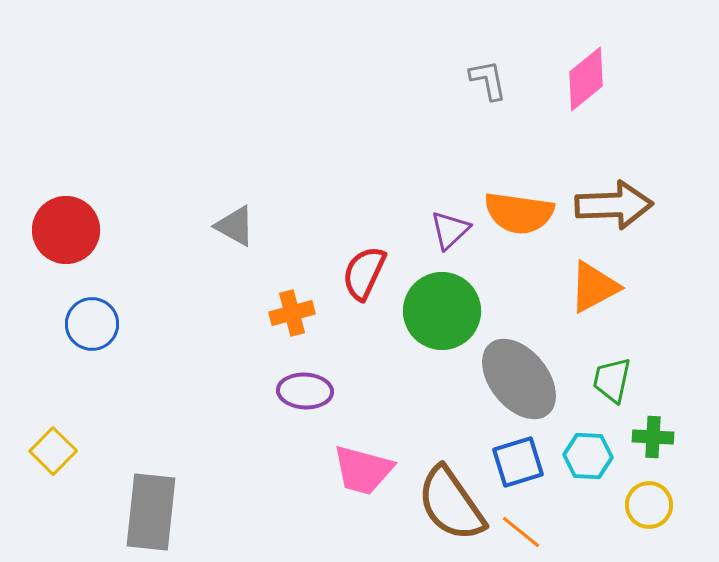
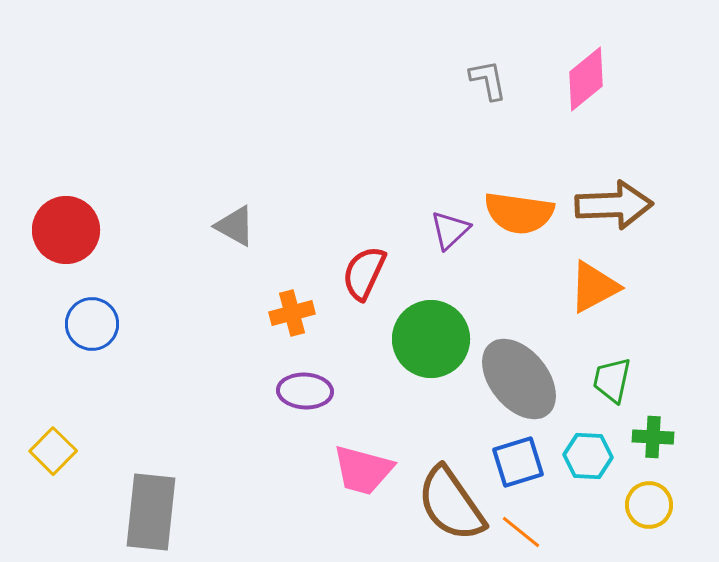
green circle: moved 11 px left, 28 px down
